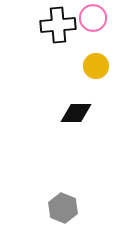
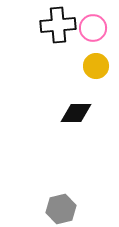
pink circle: moved 10 px down
gray hexagon: moved 2 px left, 1 px down; rotated 24 degrees clockwise
